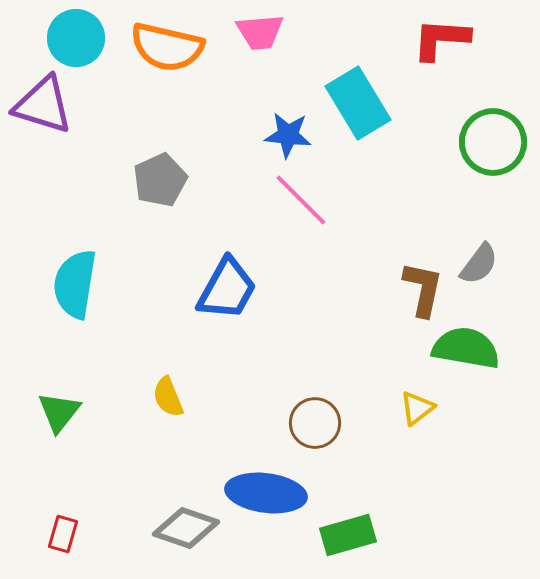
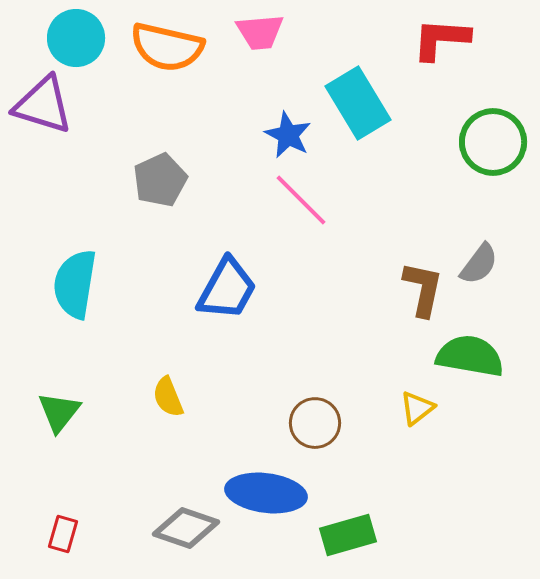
blue star: rotated 21 degrees clockwise
green semicircle: moved 4 px right, 8 px down
